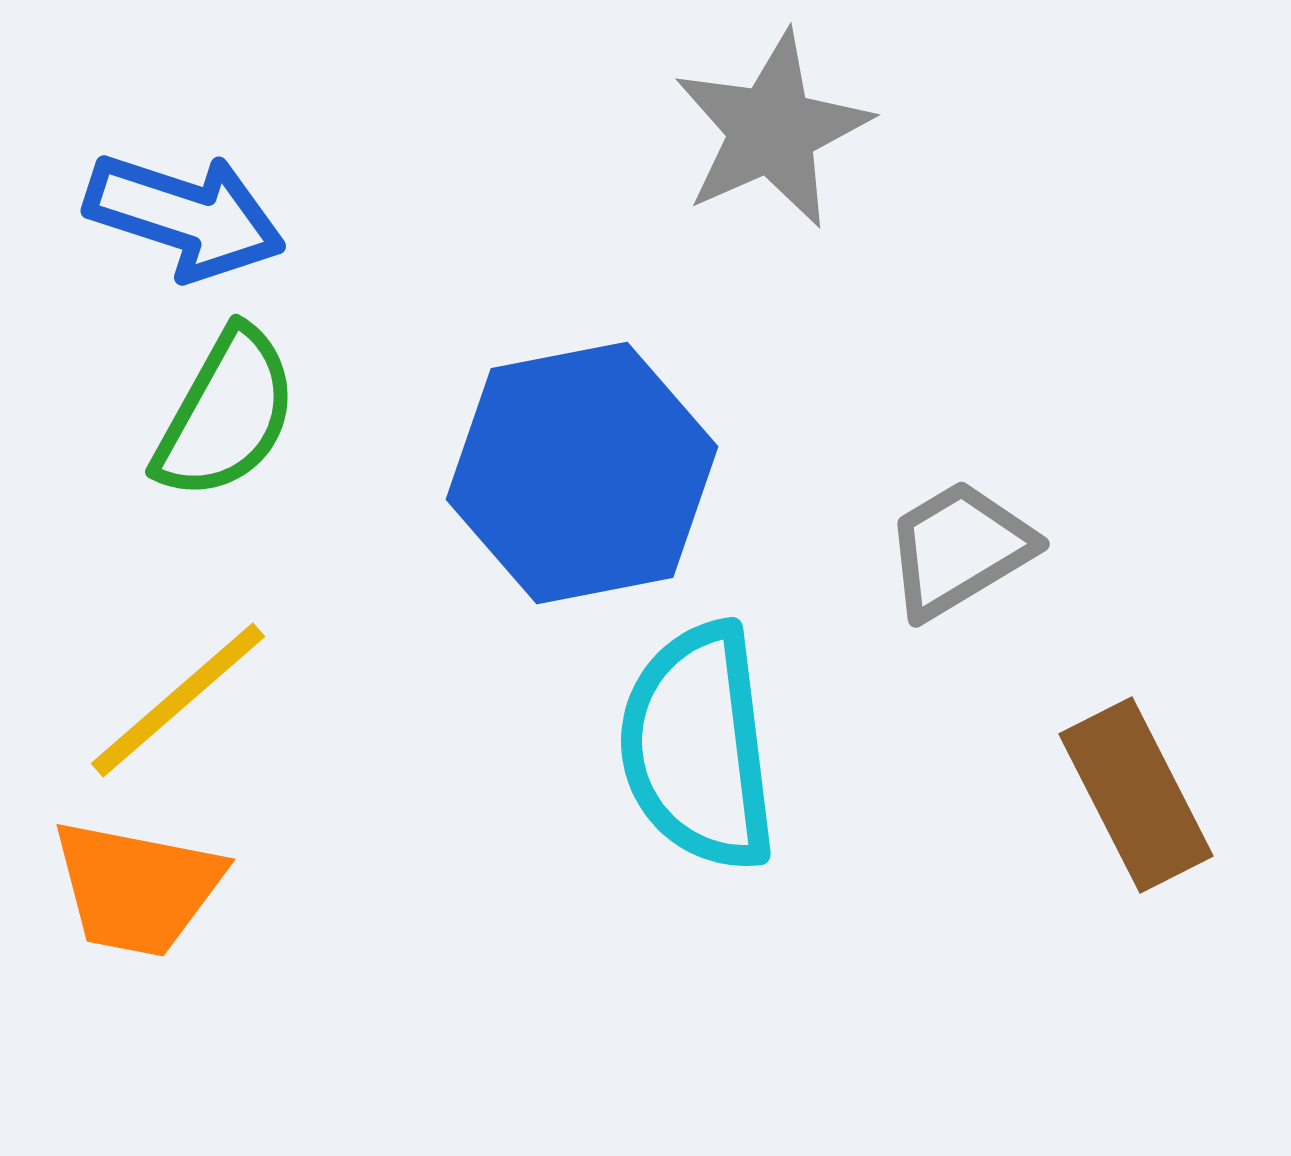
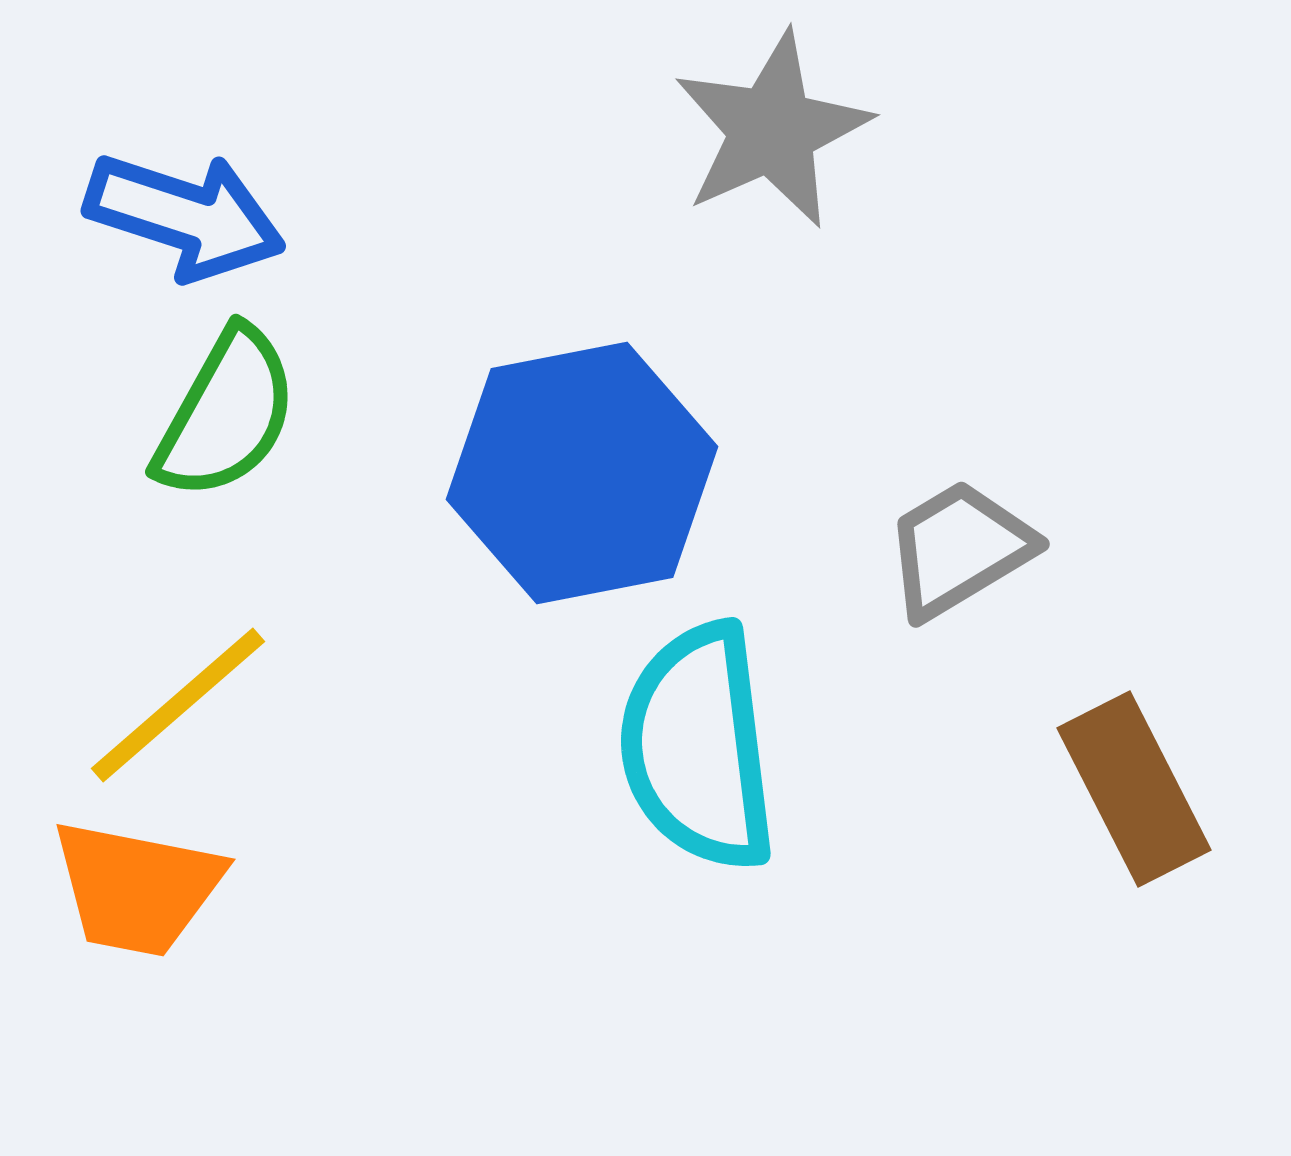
yellow line: moved 5 px down
brown rectangle: moved 2 px left, 6 px up
